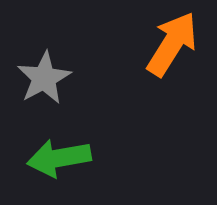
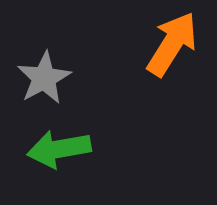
green arrow: moved 9 px up
